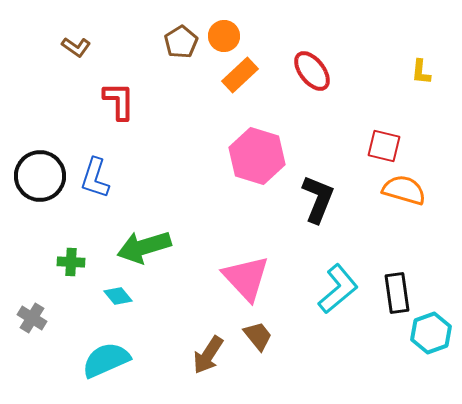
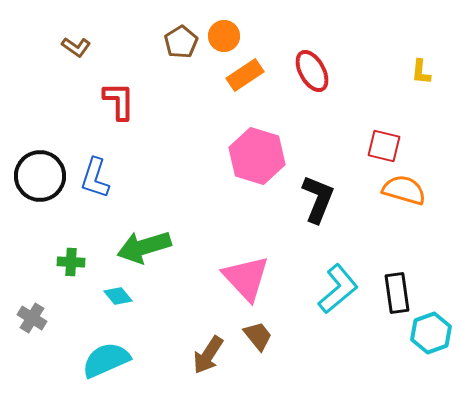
red ellipse: rotated 9 degrees clockwise
orange rectangle: moved 5 px right; rotated 9 degrees clockwise
